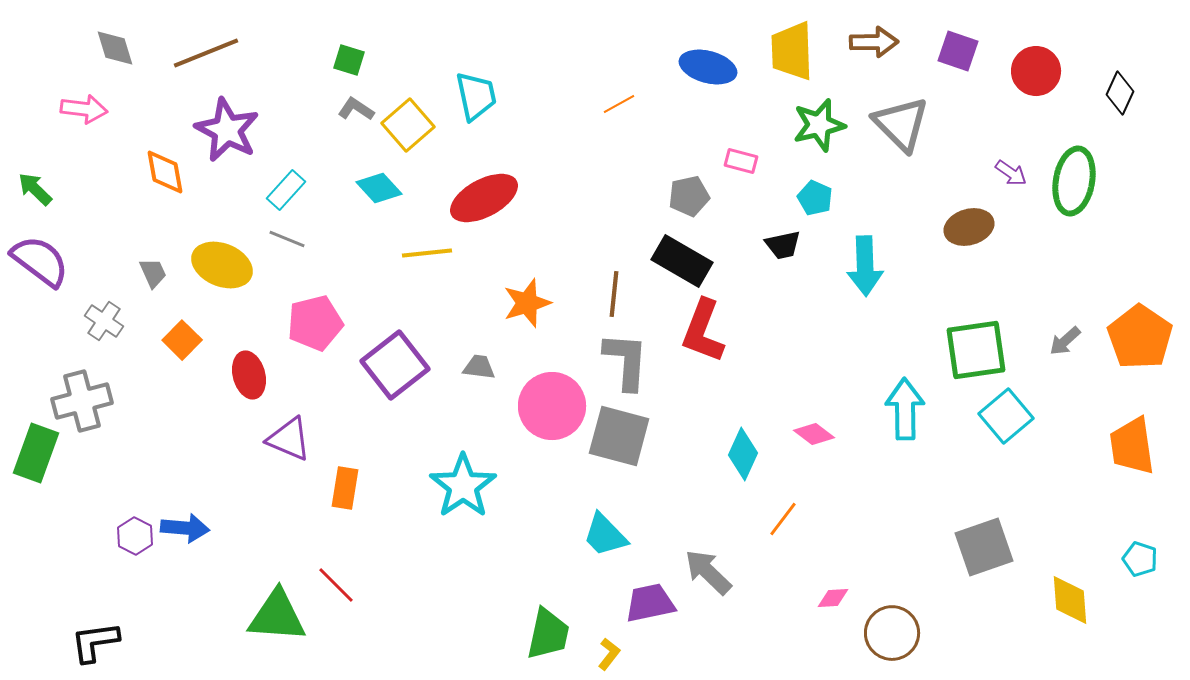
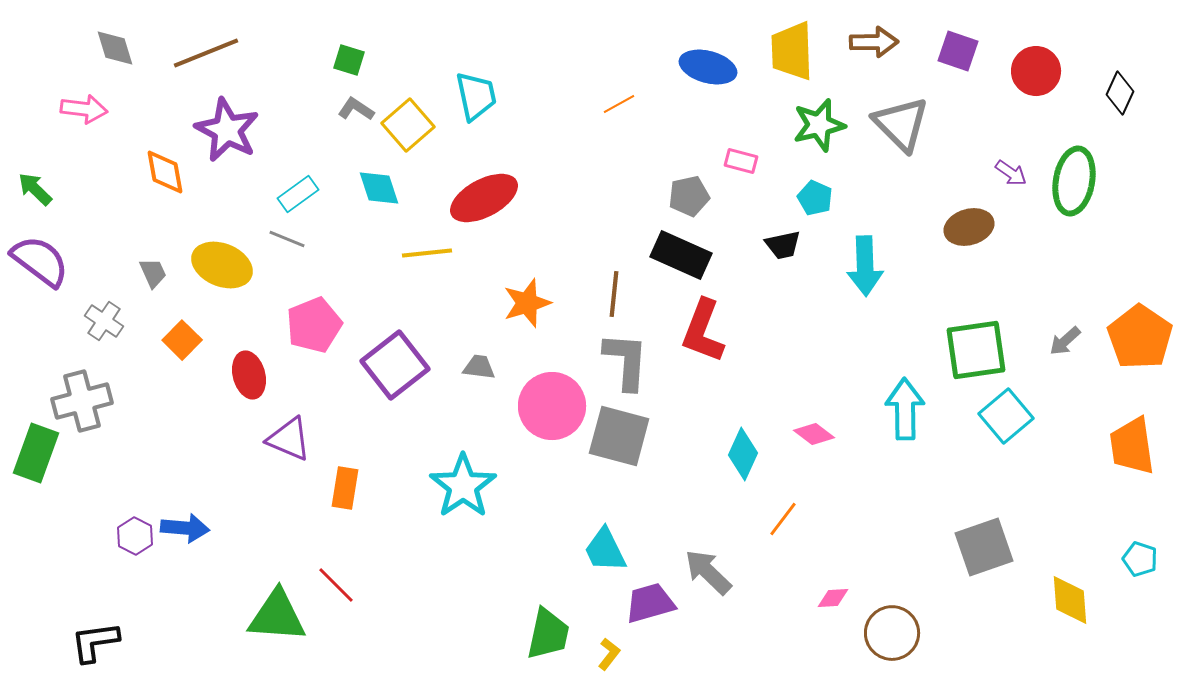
cyan diamond at (379, 188): rotated 24 degrees clockwise
cyan rectangle at (286, 190): moved 12 px right, 4 px down; rotated 12 degrees clockwise
black rectangle at (682, 261): moved 1 px left, 6 px up; rotated 6 degrees counterclockwise
pink pentagon at (315, 323): moved 1 px left, 2 px down; rotated 8 degrees counterclockwise
cyan trapezoid at (605, 535): moved 15 px down; rotated 18 degrees clockwise
purple trapezoid at (650, 603): rotated 4 degrees counterclockwise
